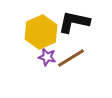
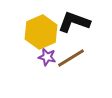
black L-shape: rotated 8 degrees clockwise
